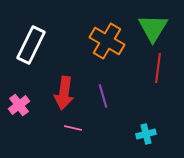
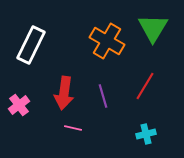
red line: moved 13 px left, 18 px down; rotated 24 degrees clockwise
